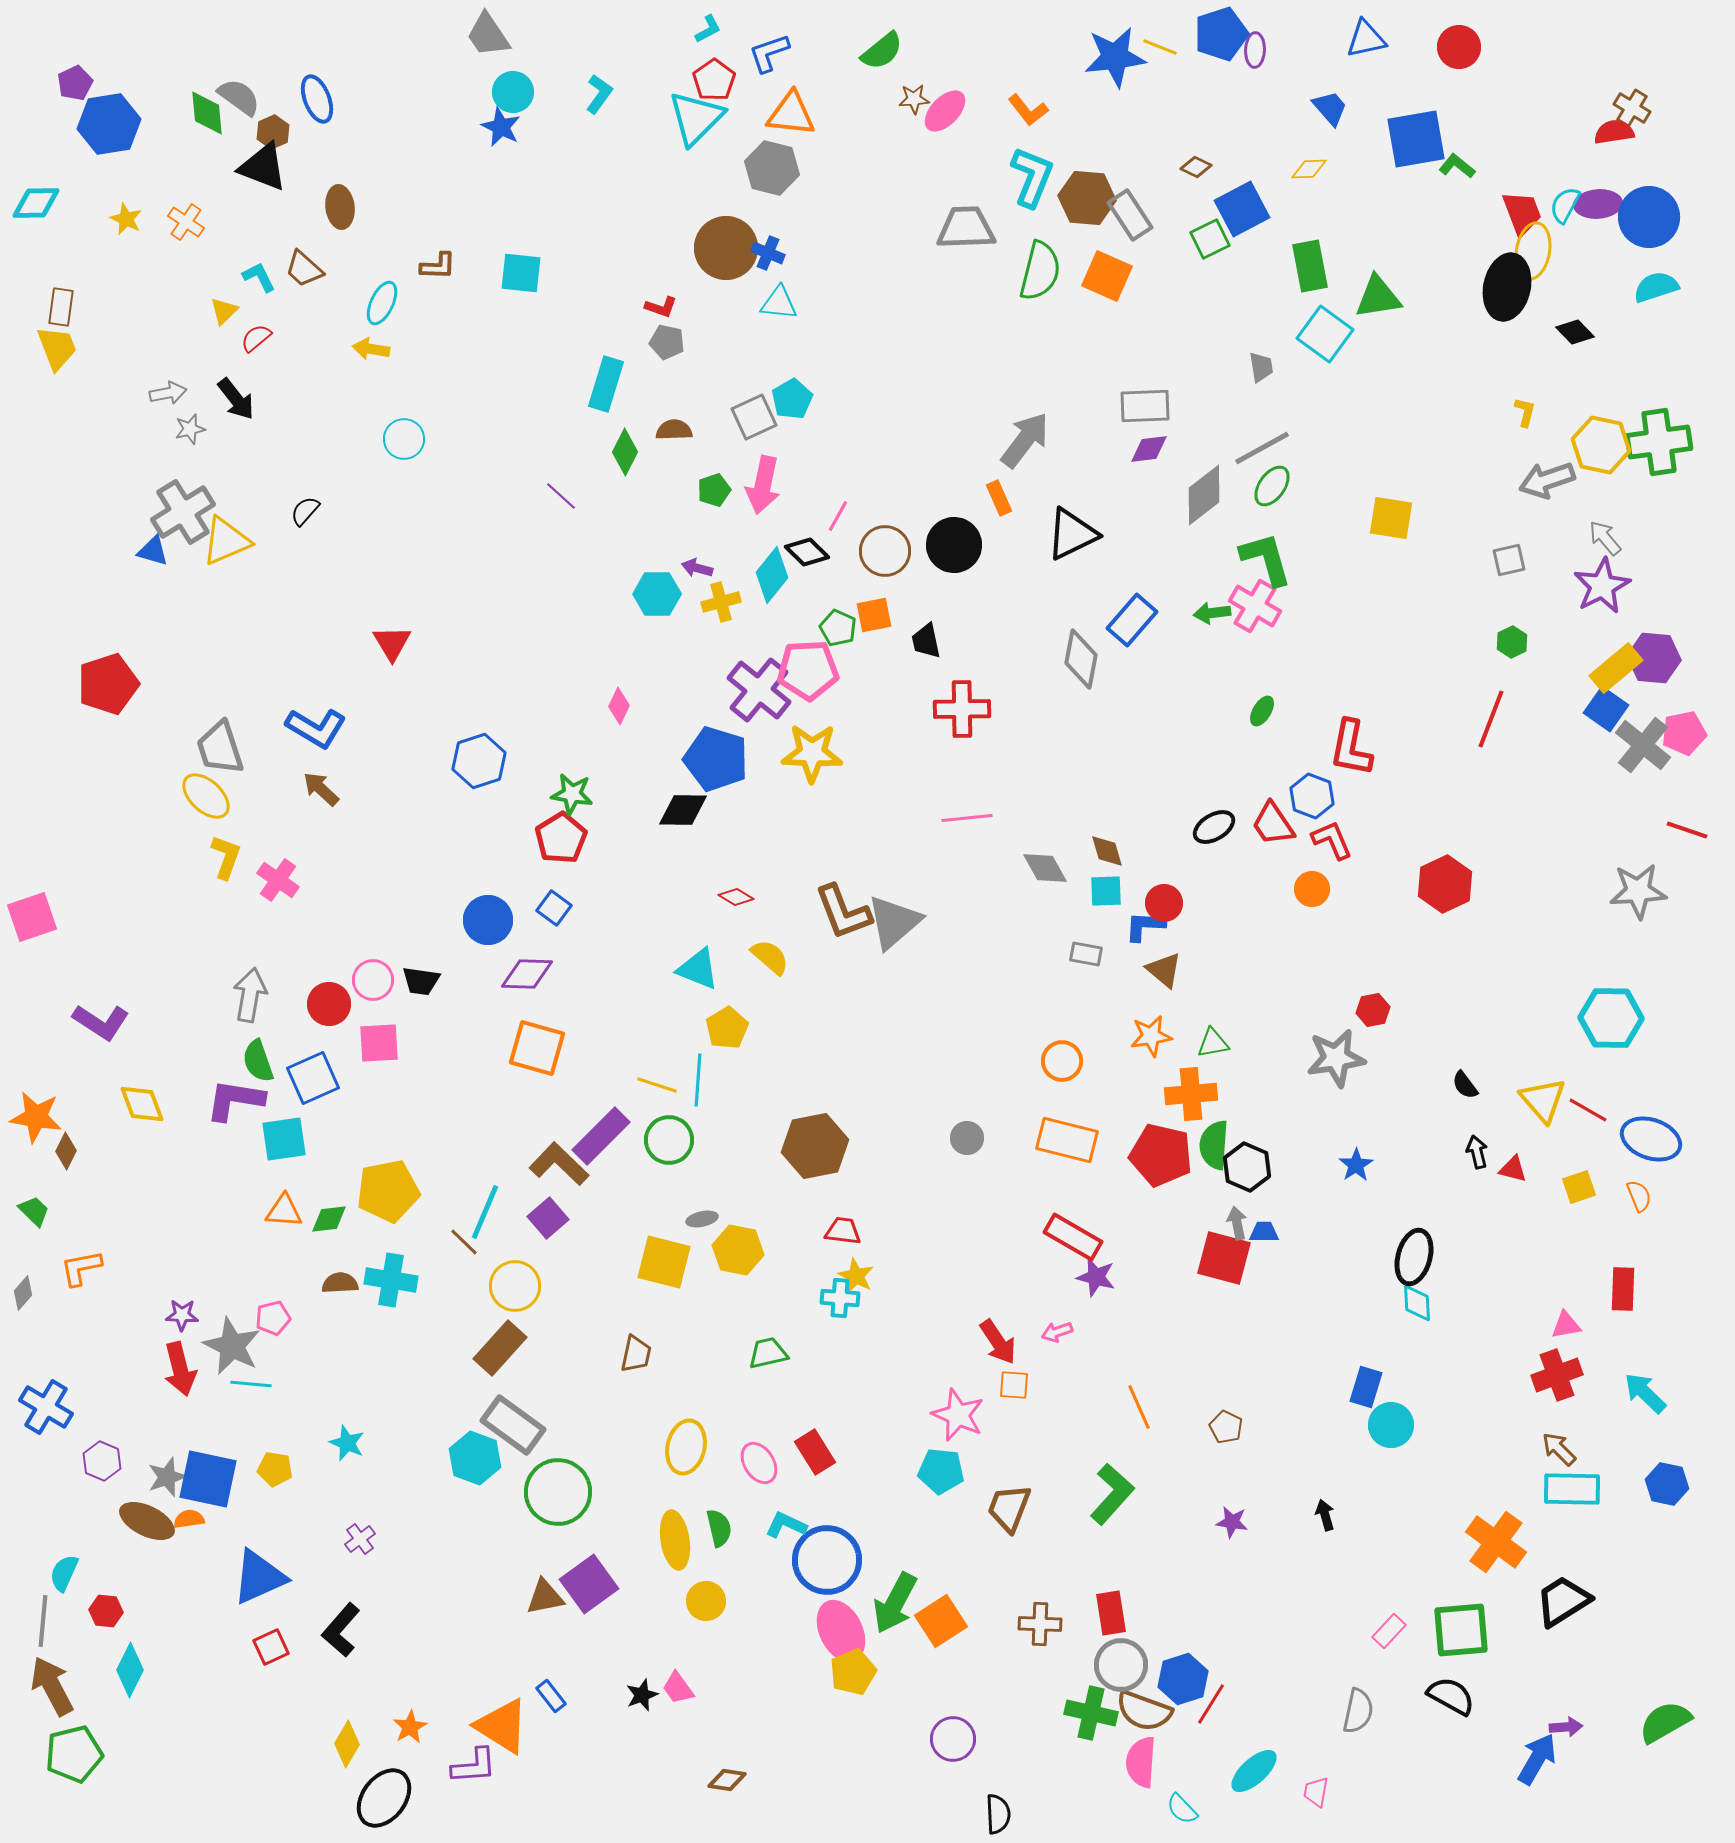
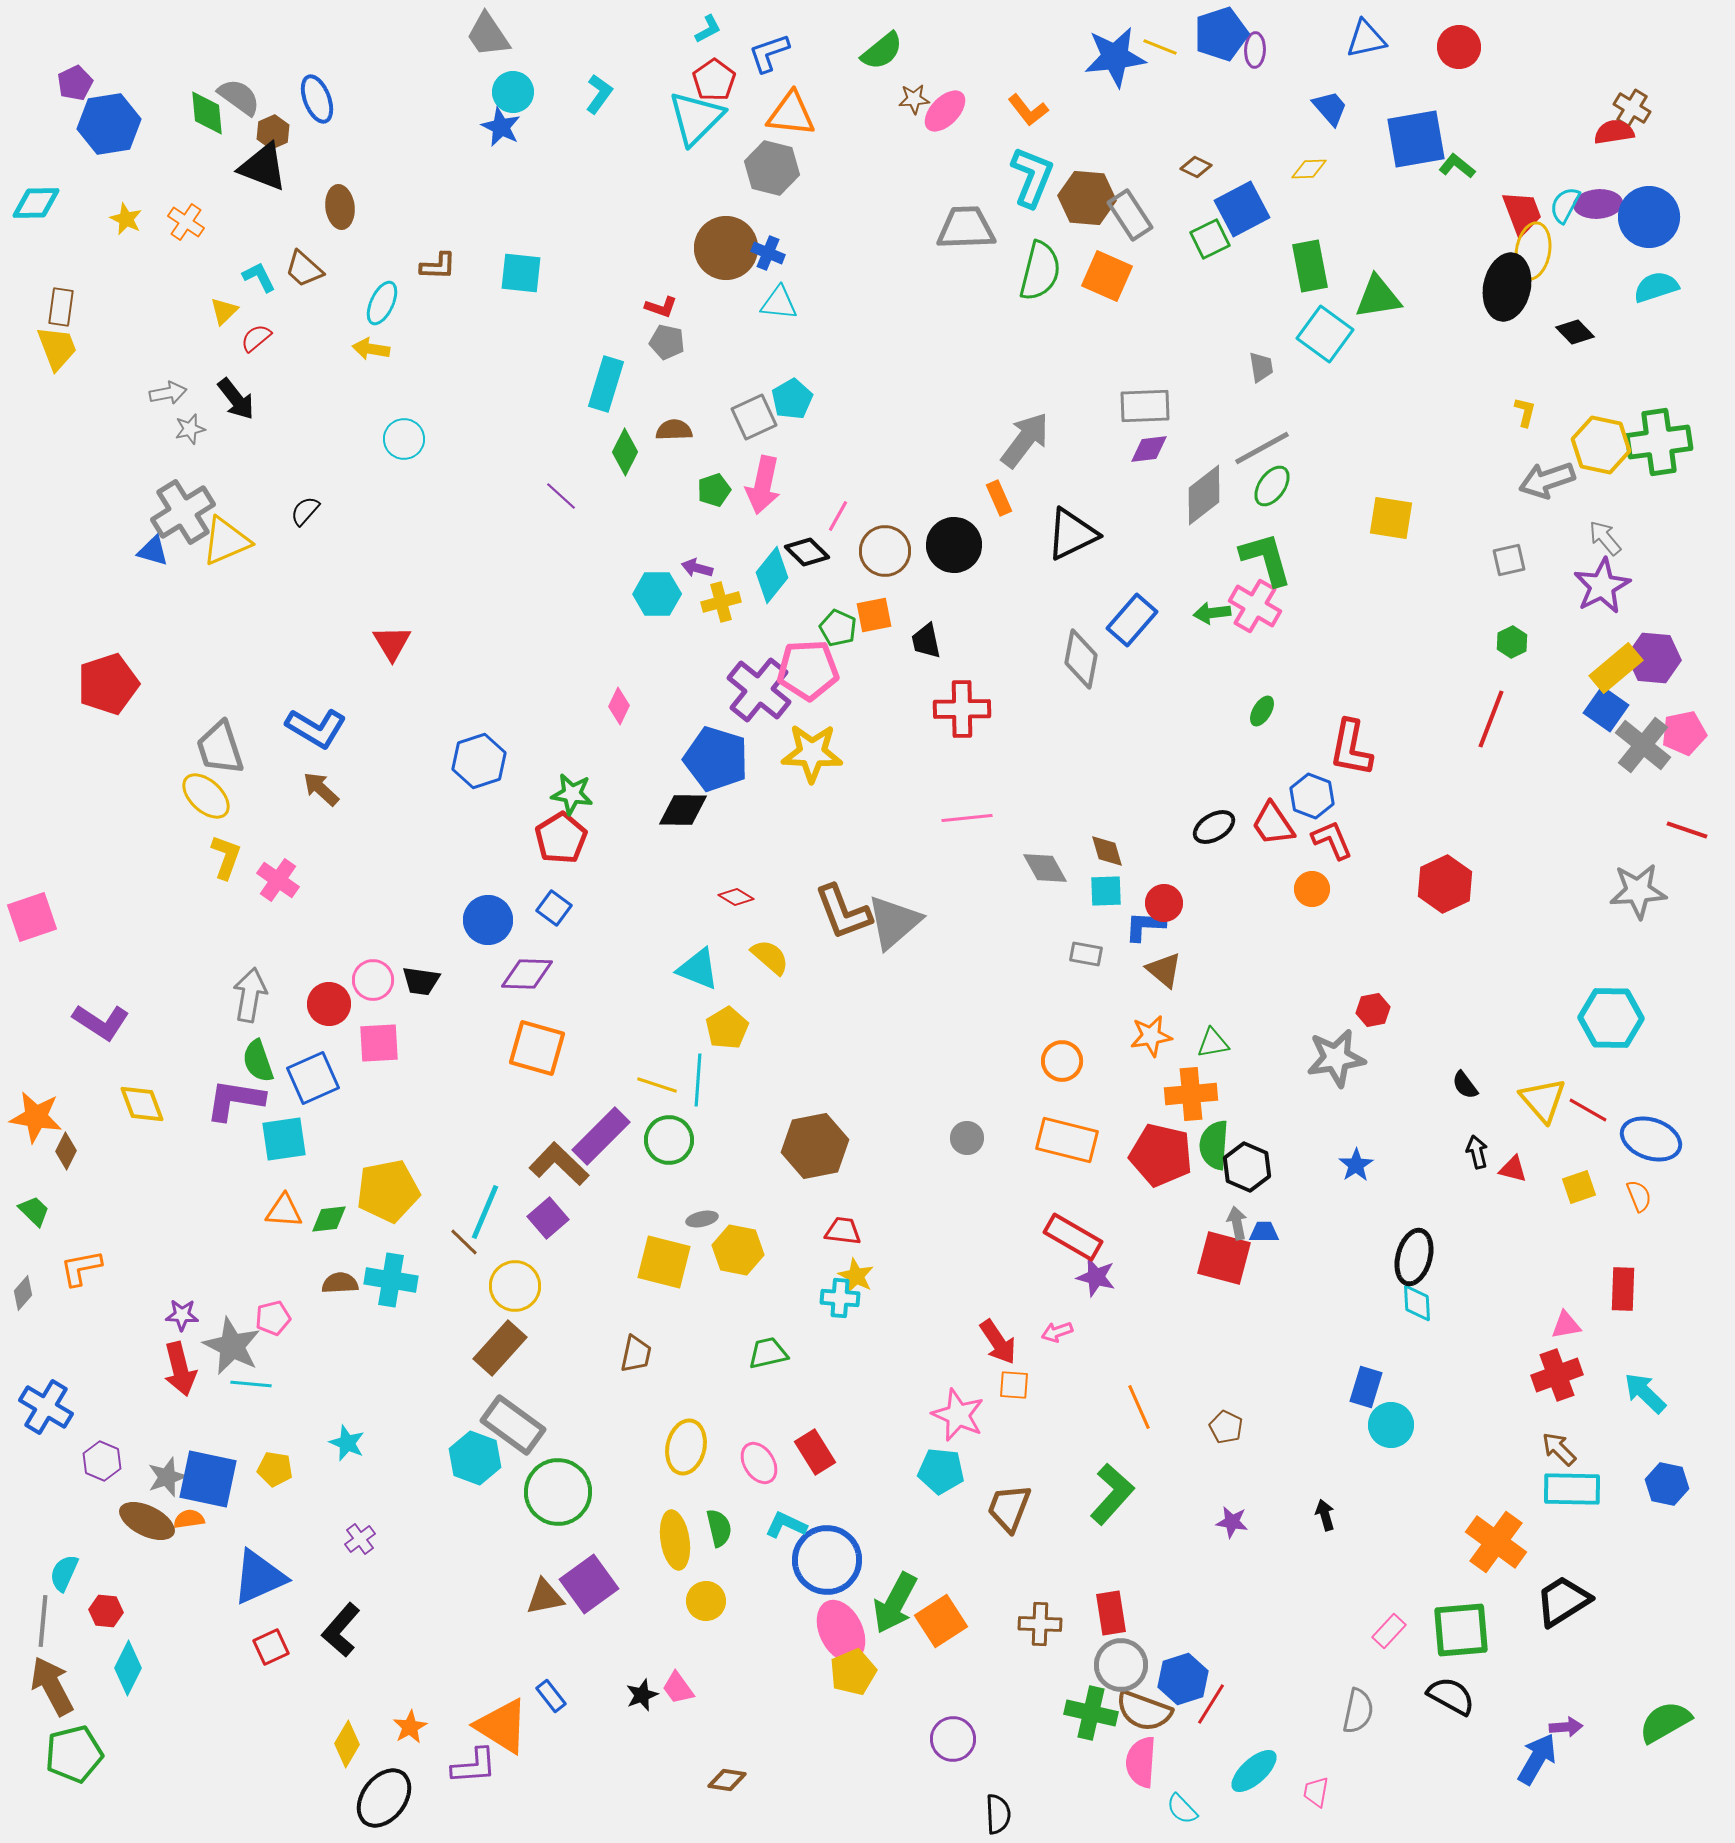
cyan diamond at (130, 1670): moved 2 px left, 2 px up
